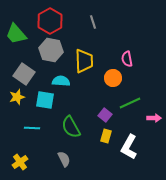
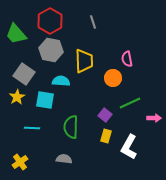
yellow star: rotated 14 degrees counterclockwise
green semicircle: rotated 30 degrees clockwise
gray semicircle: rotated 56 degrees counterclockwise
